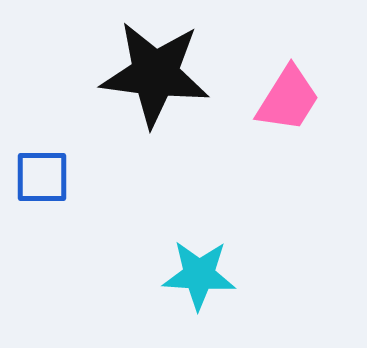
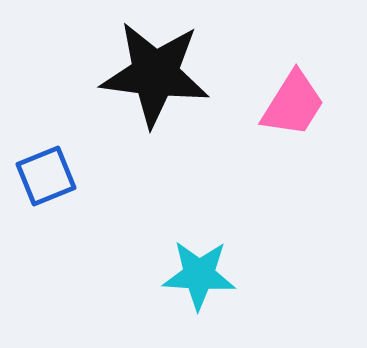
pink trapezoid: moved 5 px right, 5 px down
blue square: moved 4 px right, 1 px up; rotated 22 degrees counterclockwise
